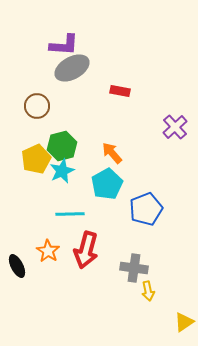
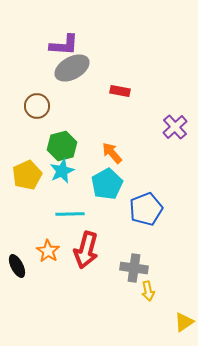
yellow pentagon: moved 9 px left, 16 px down
